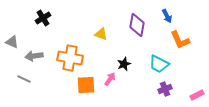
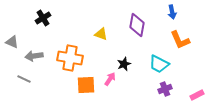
blue arrow: moved 5 px right, 4 px up; rotated 16 degrees clockwise
